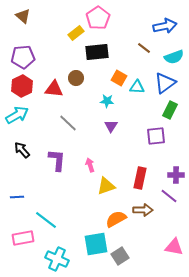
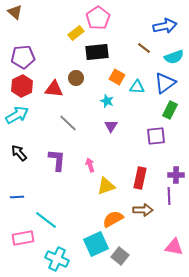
brown triangle: moved 8 px left, 4 px up
orange square: moved 2 px left, 1 px up
cyan star: rotated 16 degrees clockwise
black arrow: moved 3 px left, 3 px down
purple line: rotated 48 degrees clockwise
orange semicircle: moved 3 px left
cyan square: rotated 15 degrees counterclockwise
gray square: rotated 18 degrees counterclockwise
